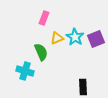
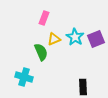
yellow triangle: moved 3 px left, 1 px down
cyan cross: moved 1 px left, 6 px down
